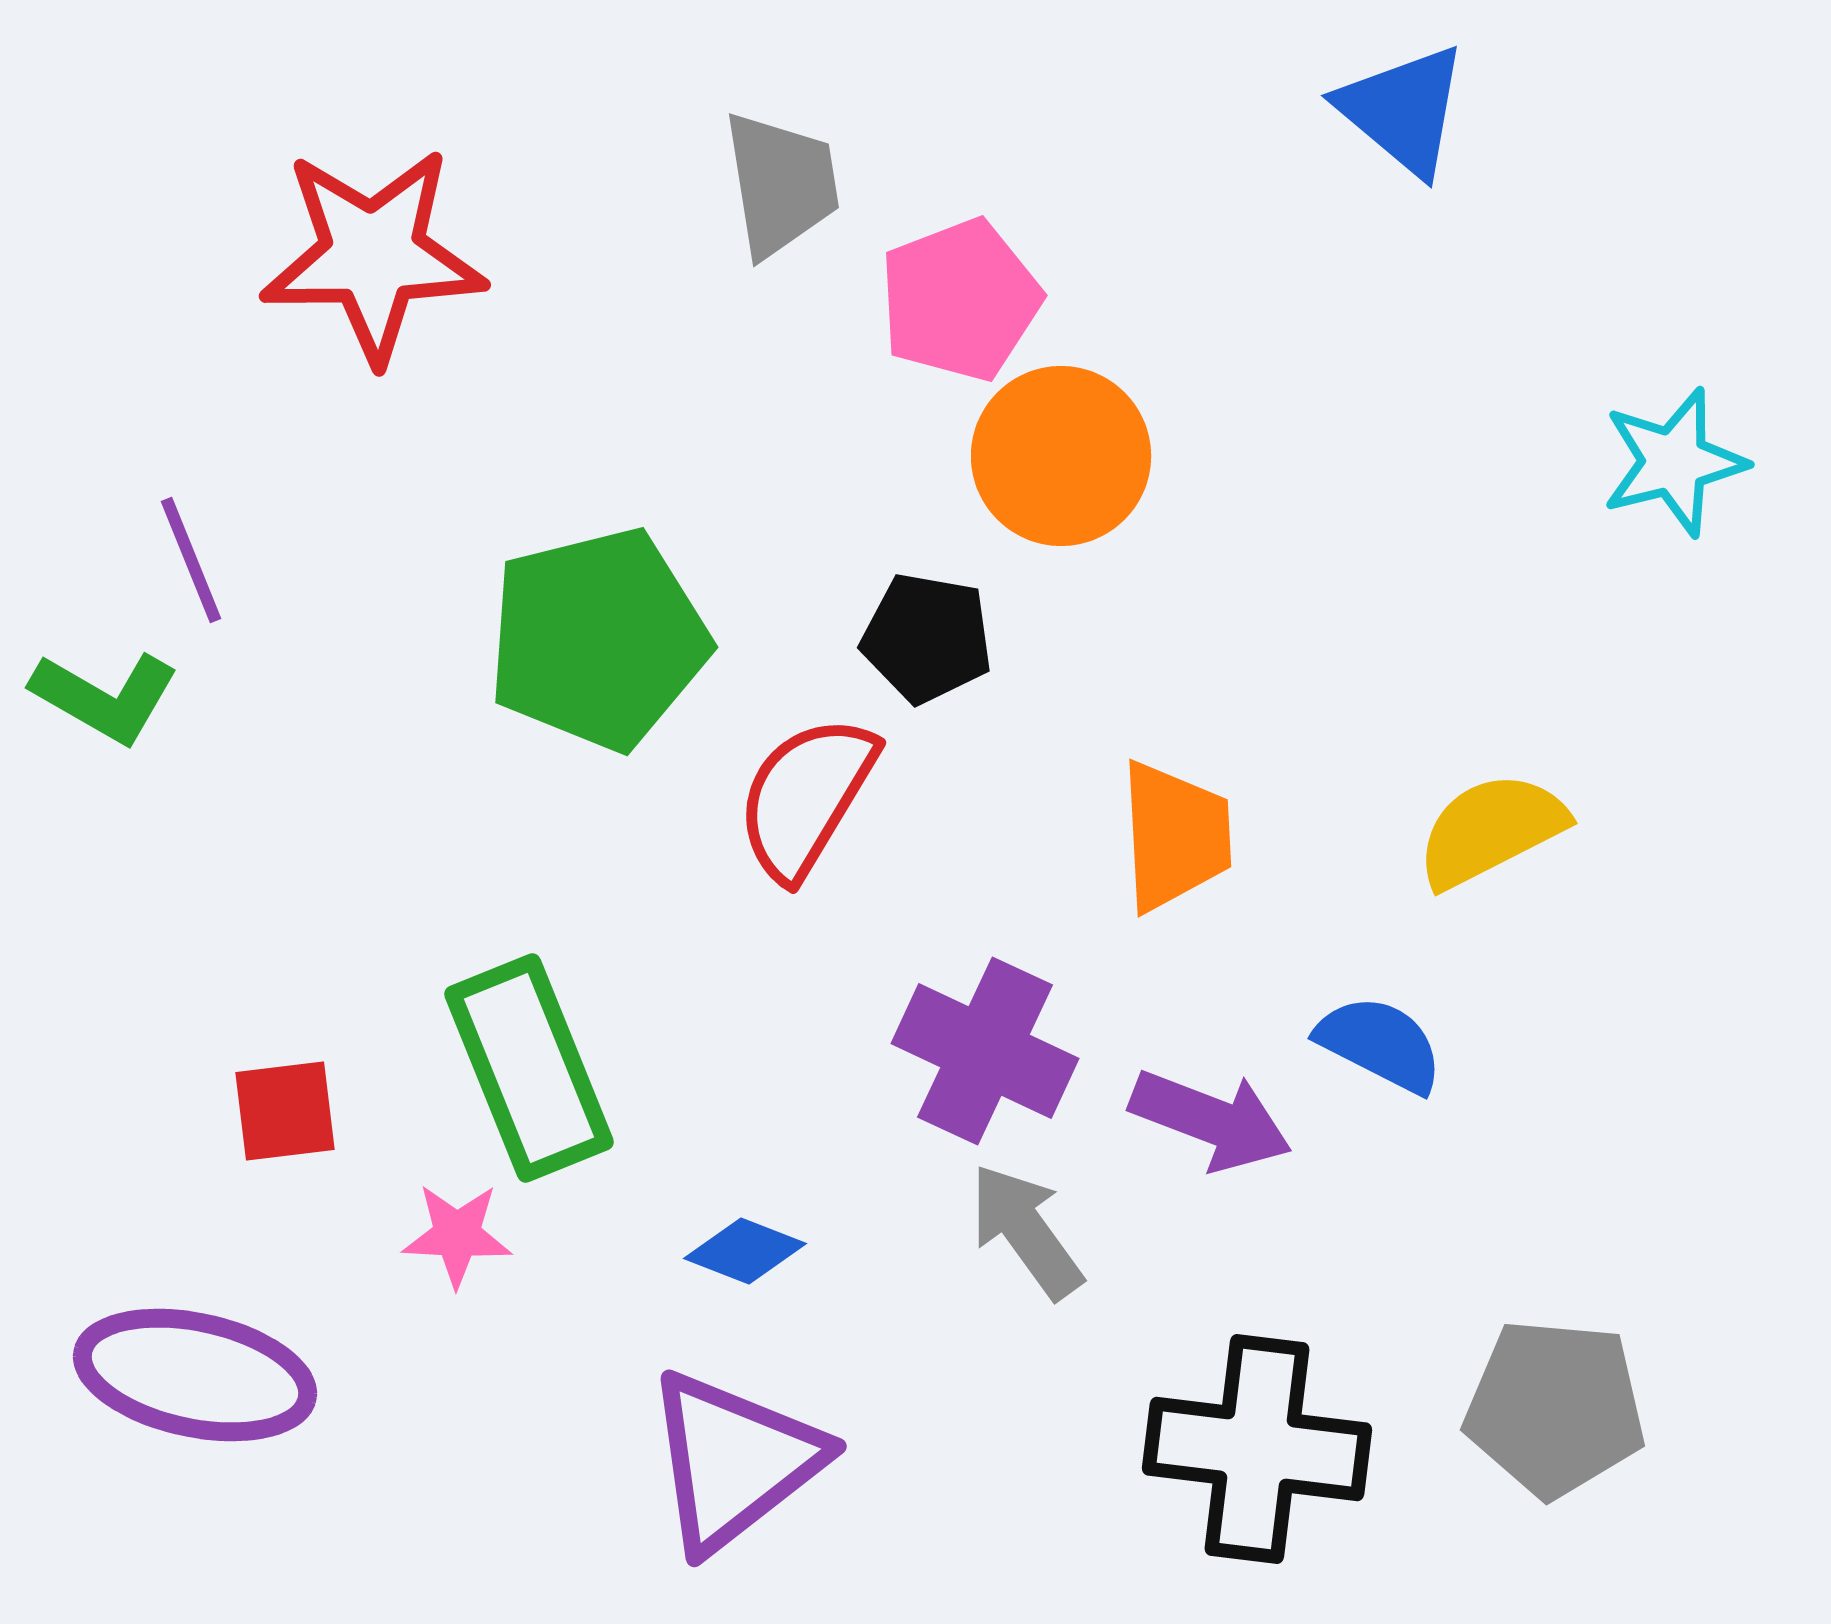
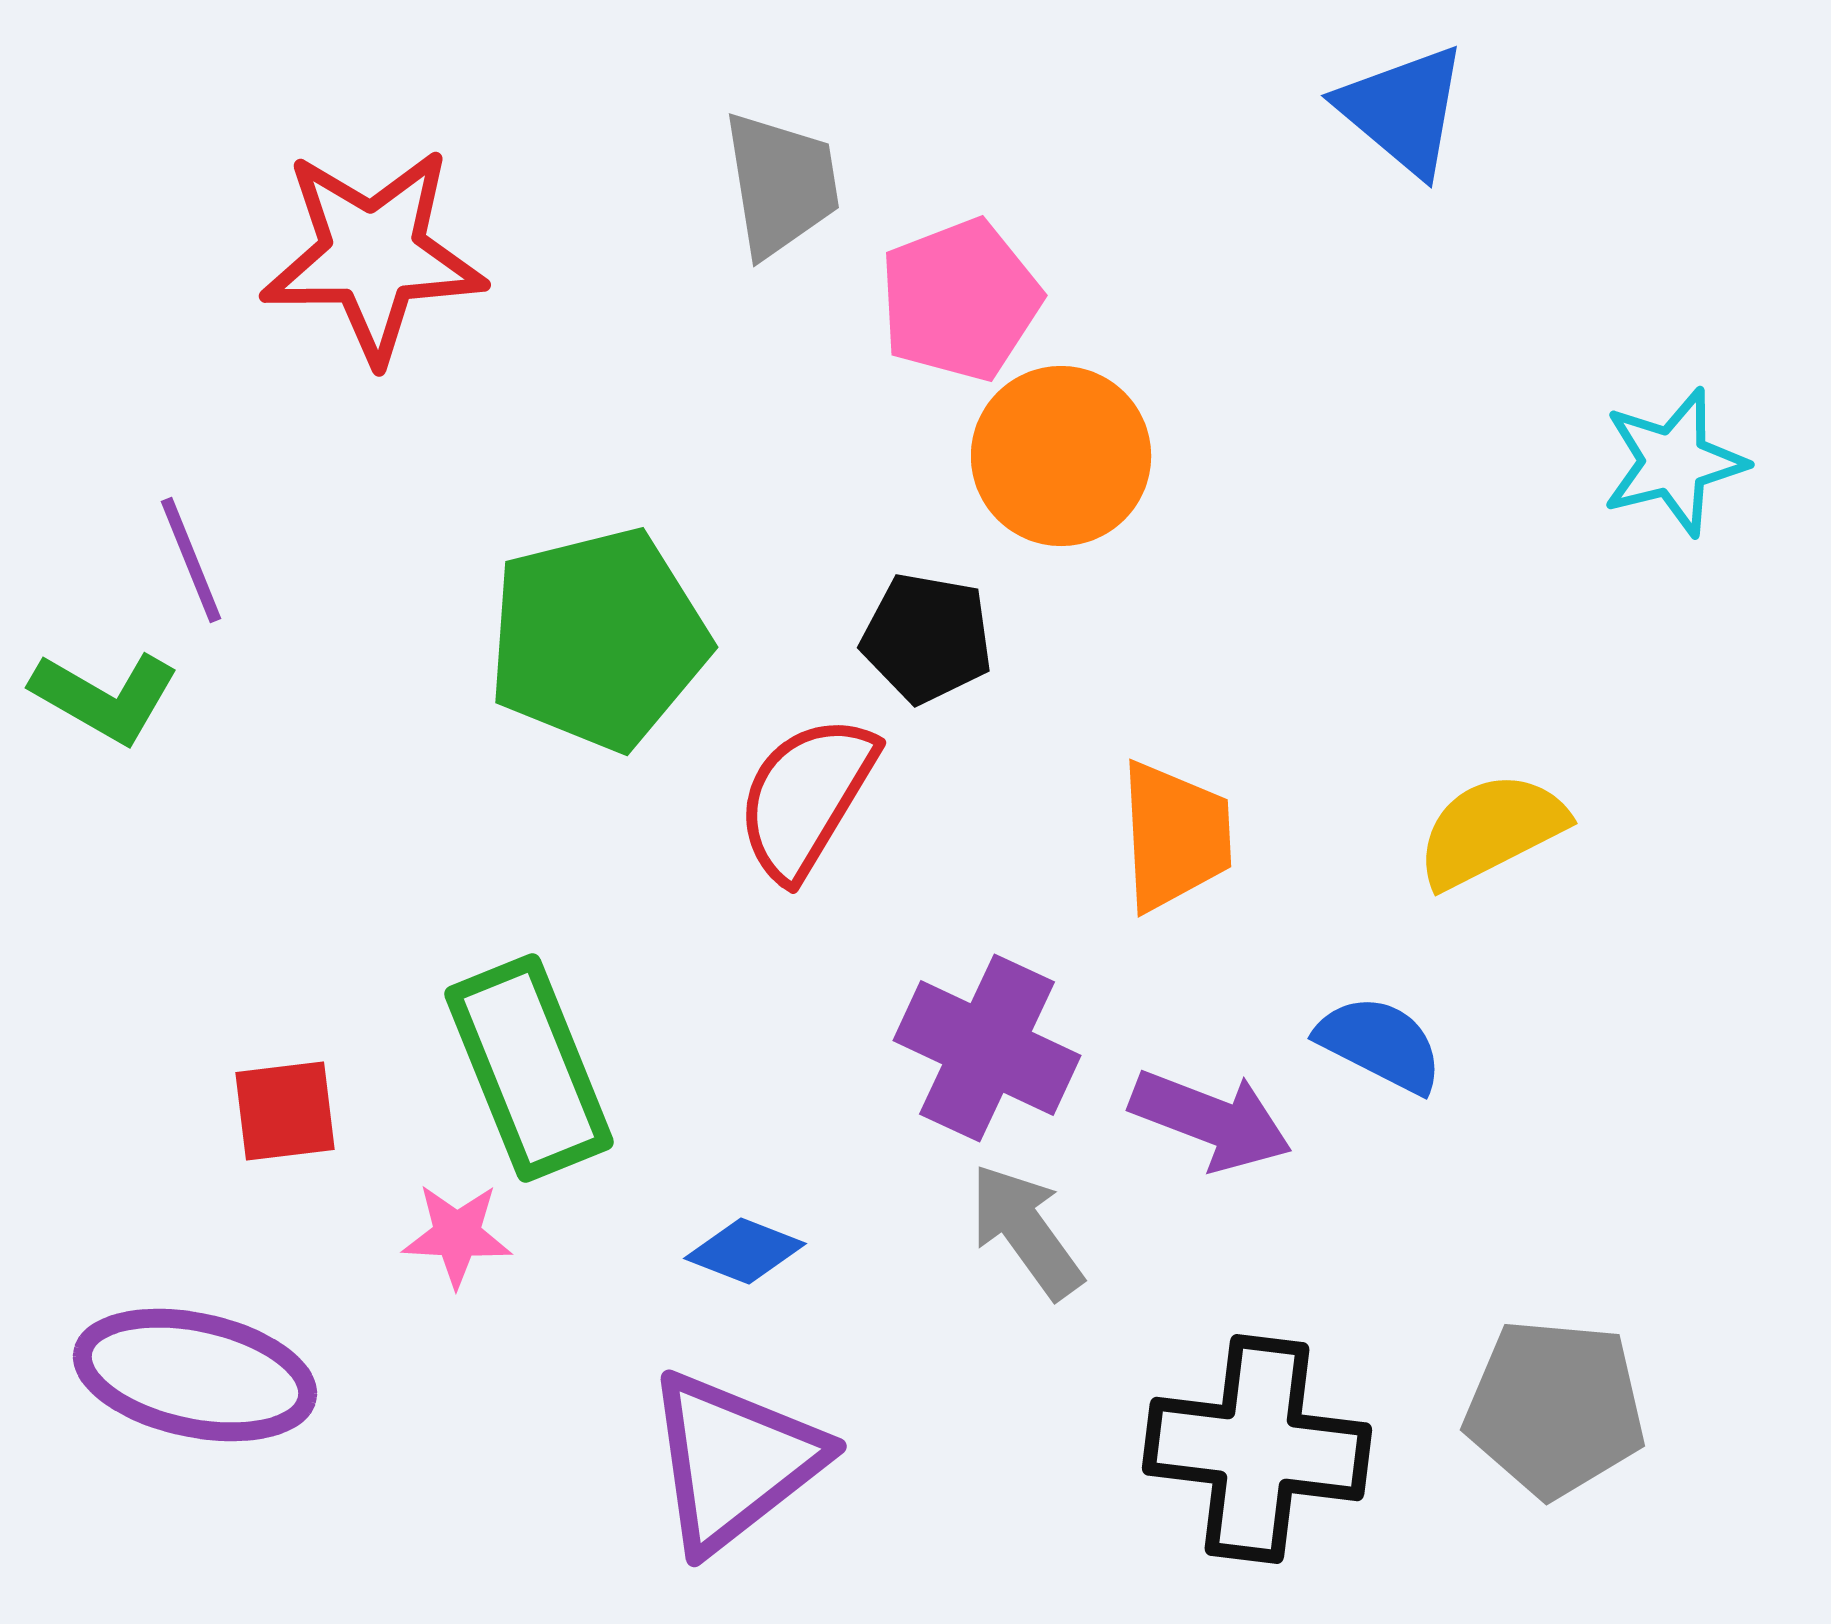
purple cross: moved 2 px right, 3 px up
